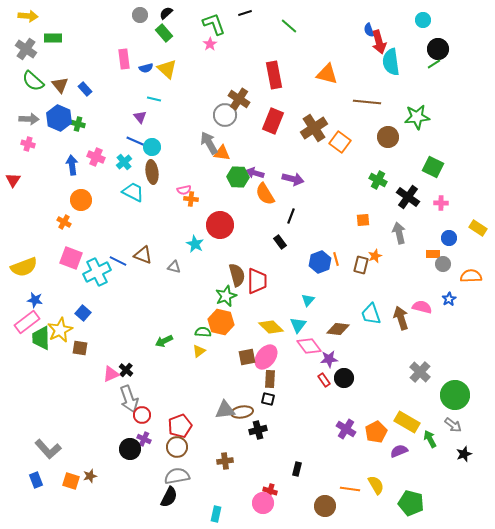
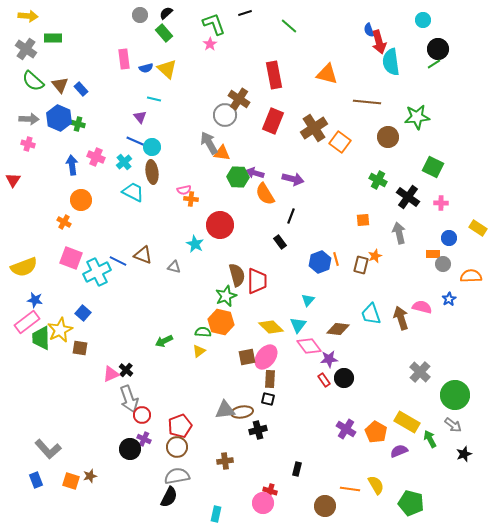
blue rectangle at (85, 89): moved 4 px left
orange pentagon at (376, 432): rotated 15 degrees counterclockwise
